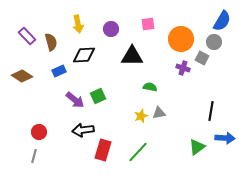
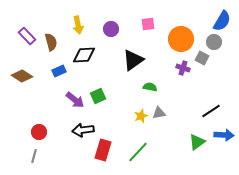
yellow arrow: moved 1 px down
black triangle: moved 1 px right, 4 px down; rotated 35 degrees counterclockwise
black line: rotated 48 degrees clockwise
blue arrow: moved 1 px left, 3 px up
green triangle: moved 5 px up
